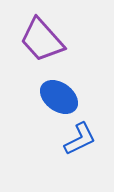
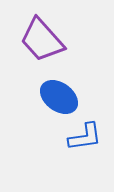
blue L-shape: moved 5 px right, 2 px up; rotated 18 degrees clockwise
